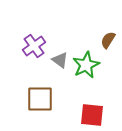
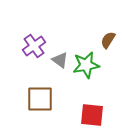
green star: rotated 16 degrees clockwise
